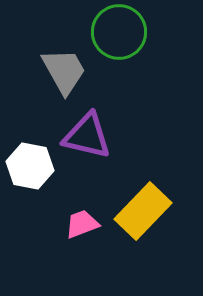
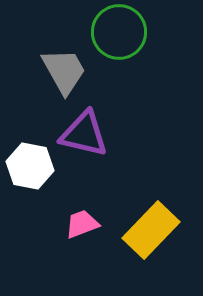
purple triangle: moved 3 px left, 2 px up
yellow rectangle: moved 8 px right, 19 px down
